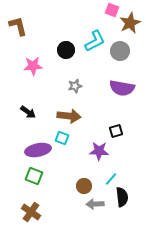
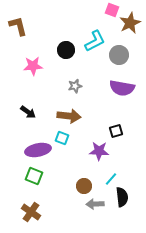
gray circle: moved 1 px left, 4 px down
